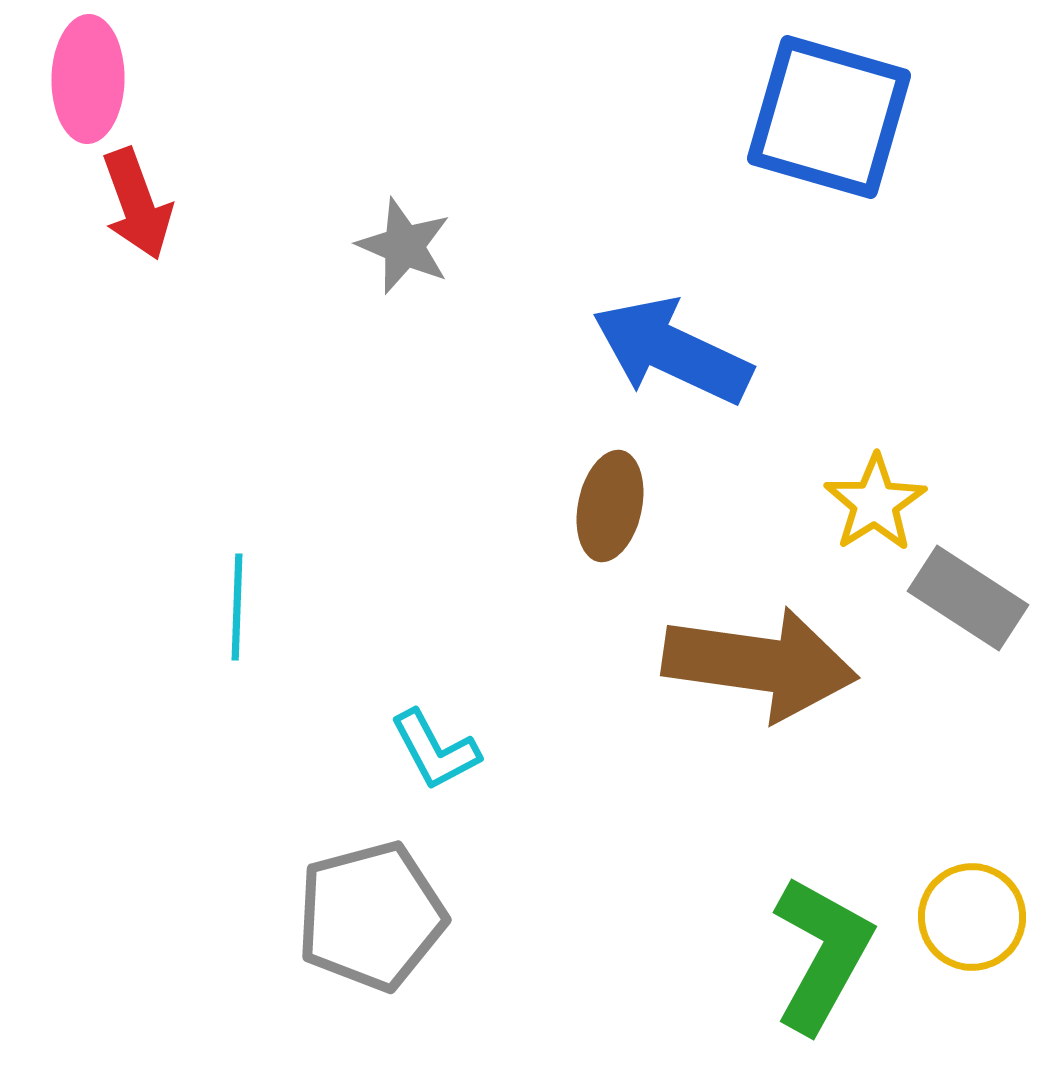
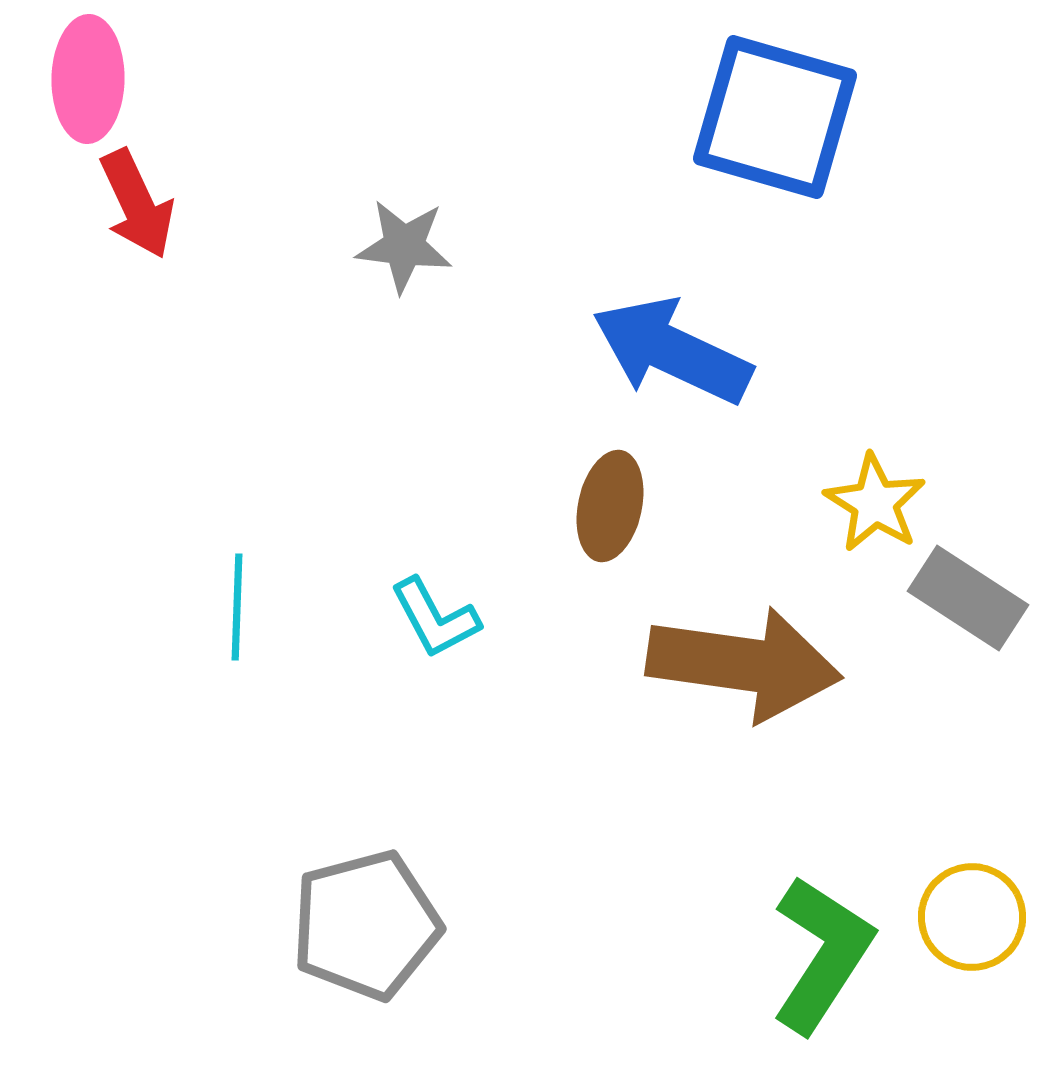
blue square: moved 54 px left
red arrow: rotated 5 degrees counterclockwise
gray star: rotated 16 degrees counterclockwise
yellow star: rotated 8 degrees counterclockwise
brown arrow: moved 16 px left
cyan L-shape: moved 132 px up
gray pentagon: moved 5 px left, 9 px down
green L-shape: rotated 4 degrees clockwise
